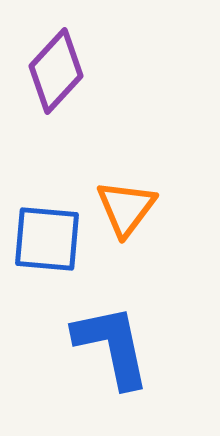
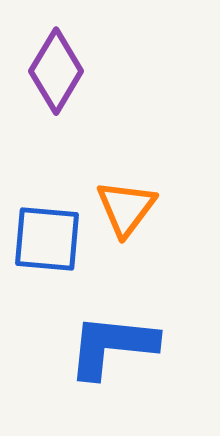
purple diamond: rotated 12 degrees counterclockwise
blue L-shape: rotated 72 degrees counterclockwise
